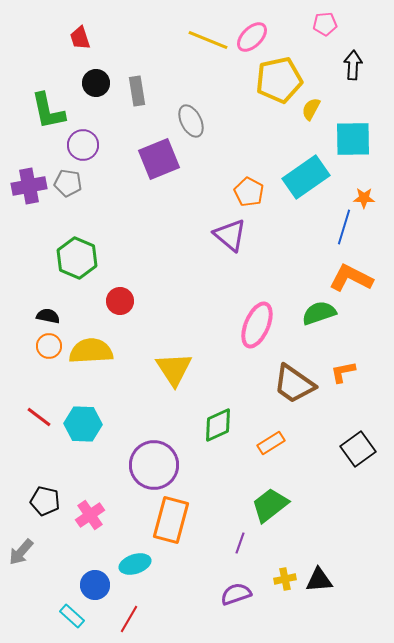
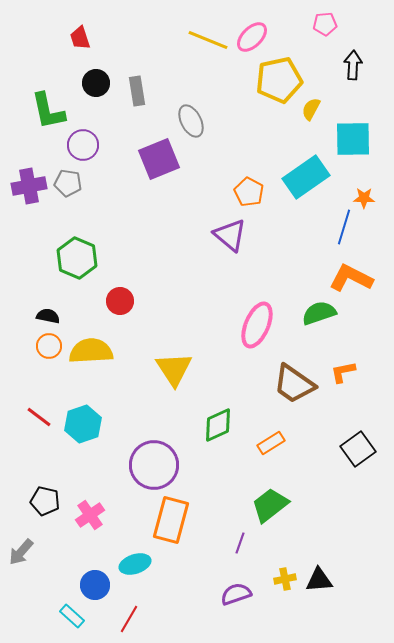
cyan hexagon at (83, 424): rotated 21 degrees counterclockwise
